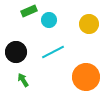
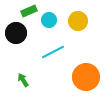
yellow circle: moved 11 px left, 3 px up
black circle: moved 19 px up
